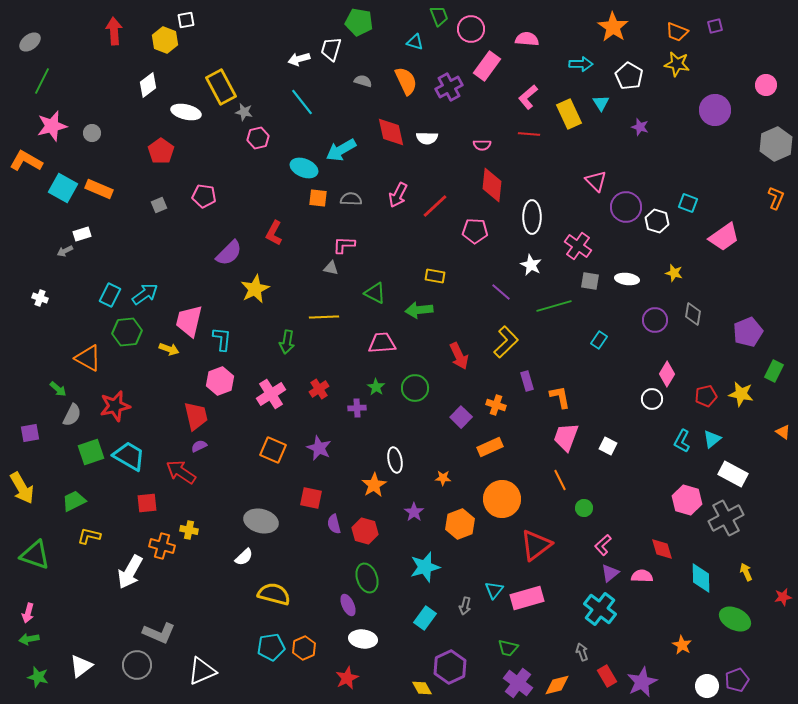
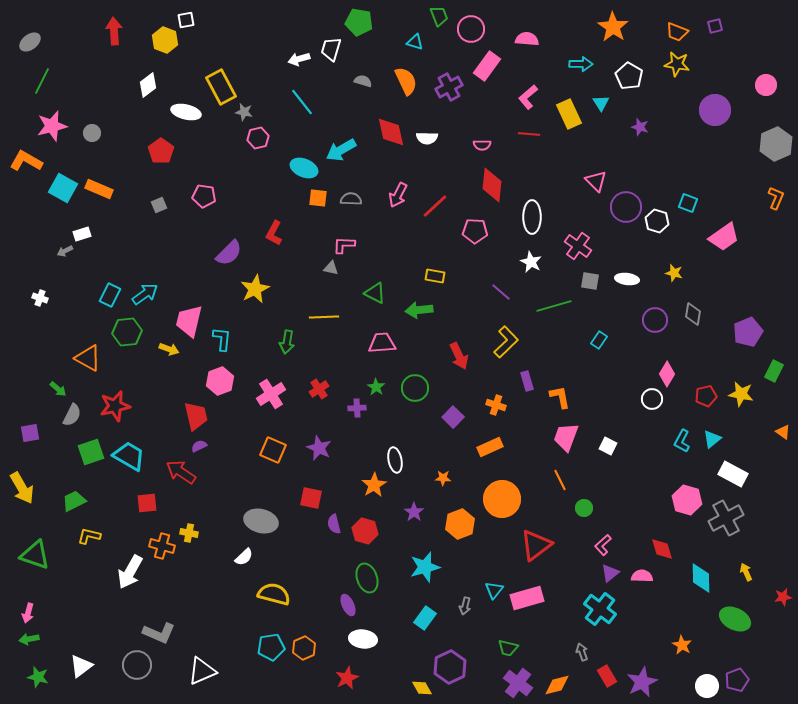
white star at (531, 265): moved 3 px up
purple square at (461, 417): moved 8 px left
yellow cross at (189, 530): moved 3 px down
